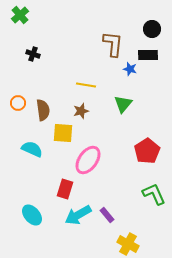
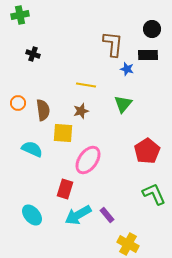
green cross: rotated 30 degrees clockwise
blue star: moved 3 px left
